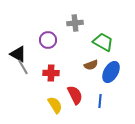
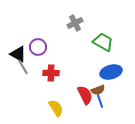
gray cross: rotated 21 degrees counterclockwise
purple circle: moved 10 px left, 7 px down
brown semicircle: moved 7 px right, 25 px down
blue ellipse: rotated 45 degrees clockwise
red semicircle: moved 10 px right
blue line: rotated 24 degrees counterclockwise
yellow semicircle: moved 1 px right, 3 px down
